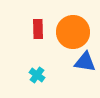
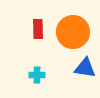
blue triangle: moved 6 px down
cyan cross: rotated 35 degrees counterclockwise
